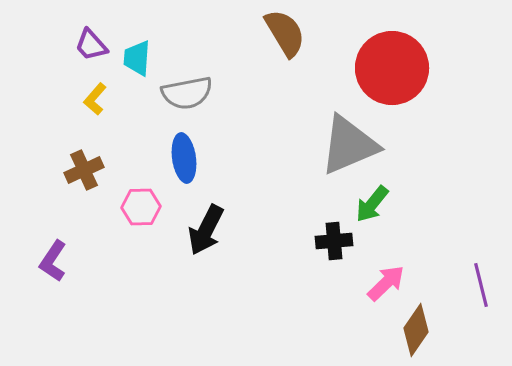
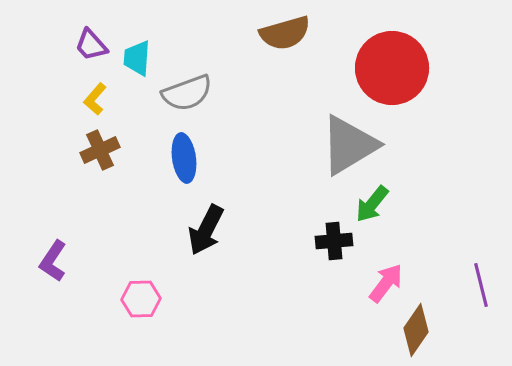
brown semicircle: rotated 105 degrees clockwise
gray semicircle: rotated 9 degrees counterclockwise
gray triangle: rotated 8 degrees counterclockwise
brown cross: moved 16 px right, 20 px up
pink hexagon: moved 92 px down
pink arrow: rotated 9 degrees counterclockwise
